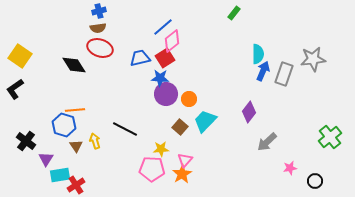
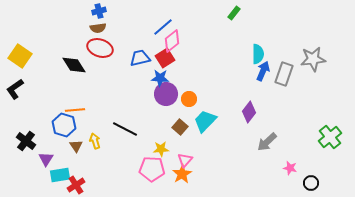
pink star: rotated 24 degrees clockwise
black circle: moved 4 px left, 2 px down
